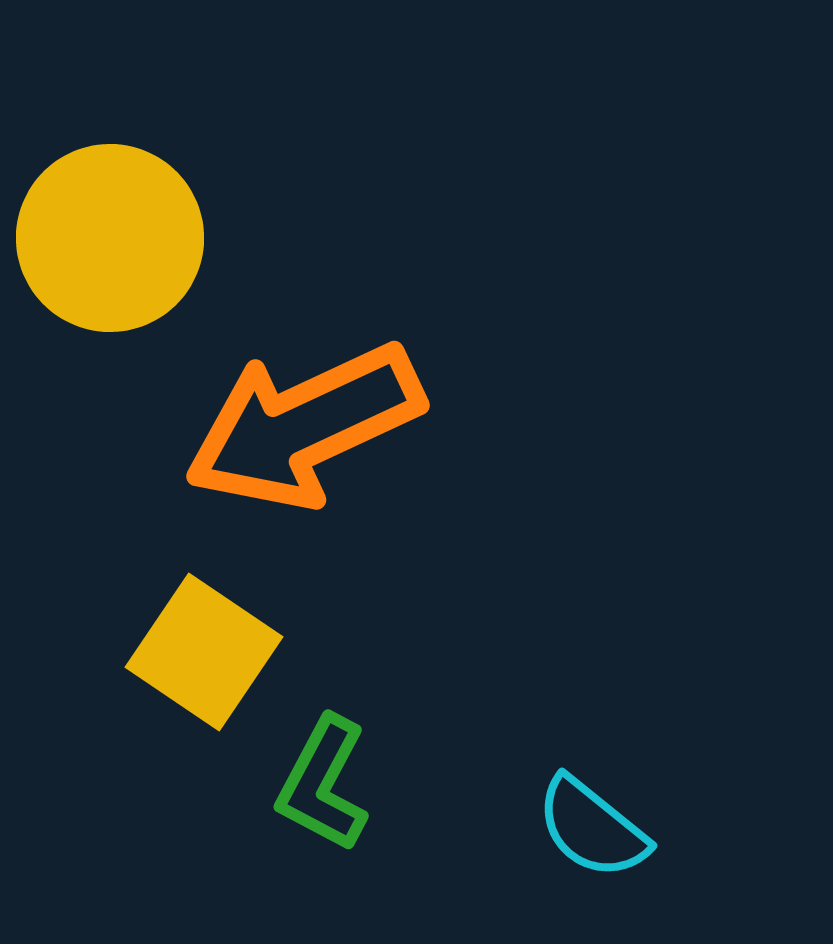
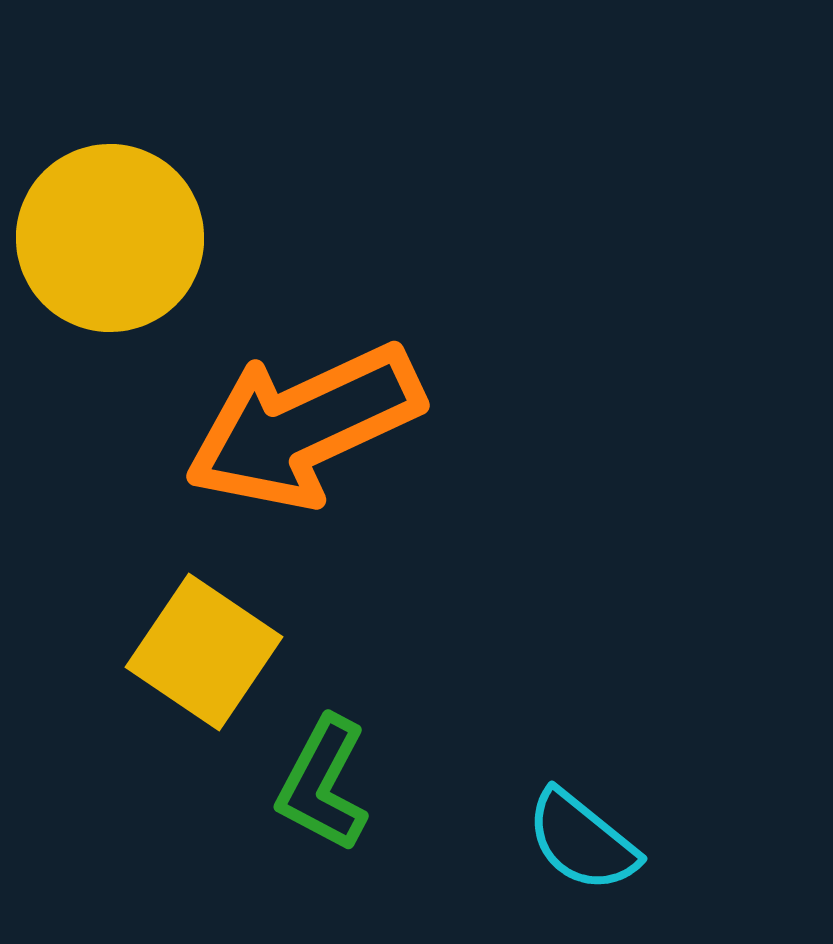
cyan semicircle: moved 10 px left, 13 px down
